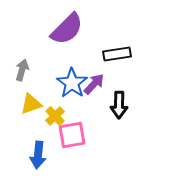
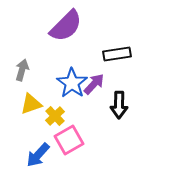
purple semicircle: moved 1 px left, 3 px up
pink square: moved 3 px left, 5 px down; rotated 20 degrees counterclockwise
blue arrow: rotated 36 degrees clockwise
